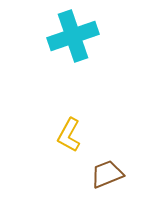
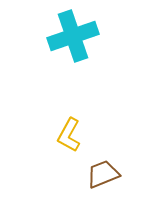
brown trapezoid: moved 4 px left
